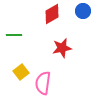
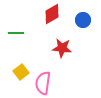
blue circle: moved 9 px down
green line: moved 2 px right, 2 px up
red star: rotated 18 degrees clockwise
